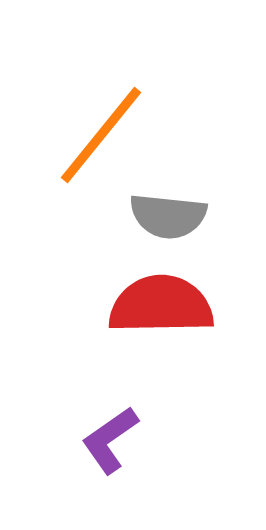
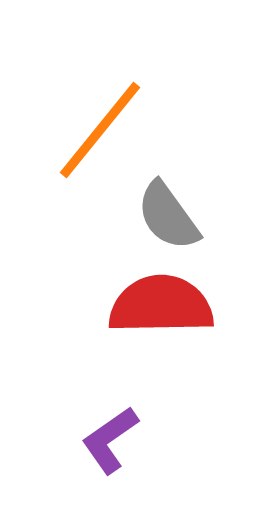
orange line: moved 1 px left, 5 px up
gray semicircle: rotated 48 degrees clockwise
